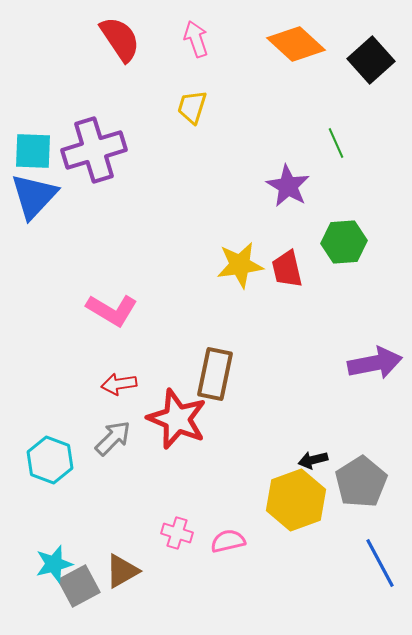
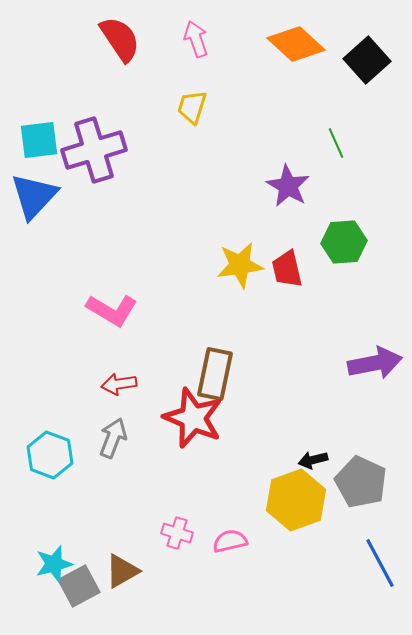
black square: moved 4 px left
cyan square: moved 6 px right, 11 px up; rotated 9 degrees counterclockwise
red star: moved 16 px right, 1 px up
gray arrow: rotated 24 degrees counterclockwise
cyan hexagon: moved 5 px up
gray pentagon: rotated 15 degrees counterclockwise
pink semicircle: moved 2 px right
